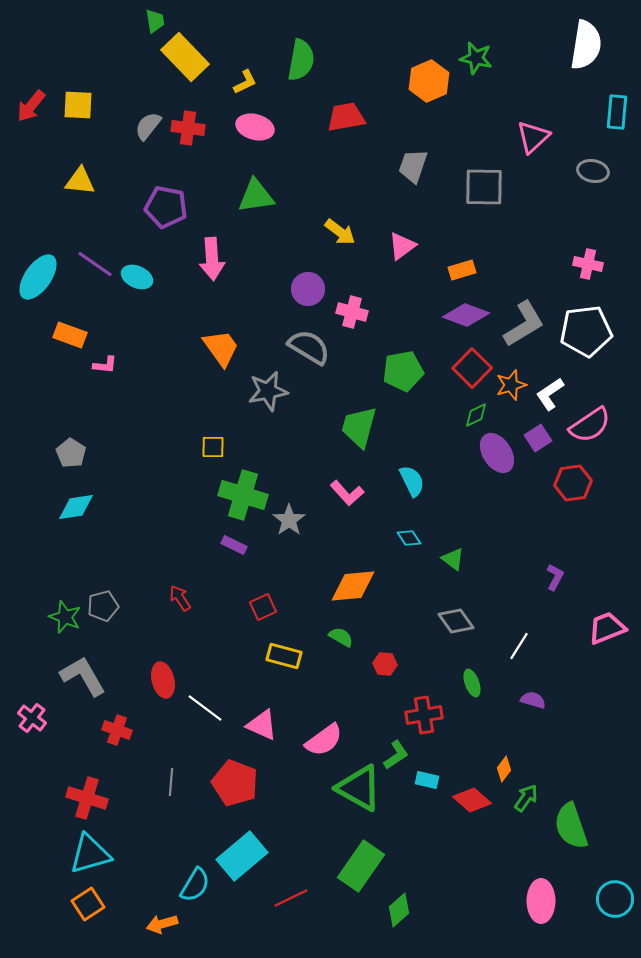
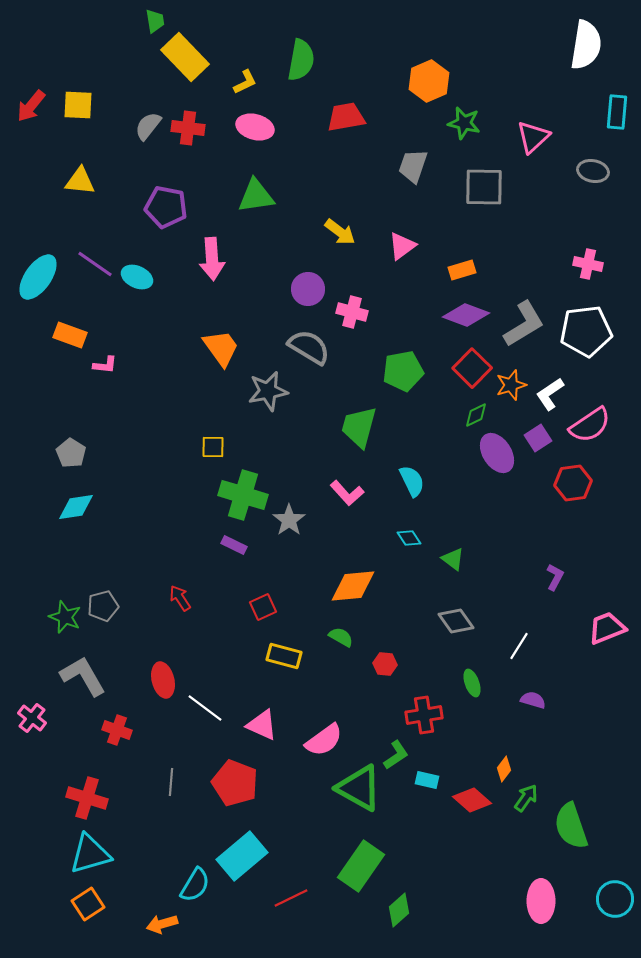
green star at (476, 58): moved 12 px left, 65 px down
